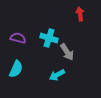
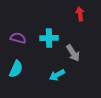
cyan cross: rotated 18 degrees counterclockwise
gray arrow: moved 6 px right, 1 px down
